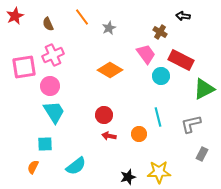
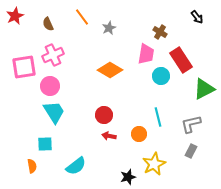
black arrow: moved 14 px right, 1 px down; rotated 136 degrees counterclockwise
pink trapezoid: rotated 45 degrees clockwise
red rectangle: rotated 30 degrees clockwise
gray rectangle: moved 11 px left, 3 px up
orange semicircle: moved 1 px left, 1 px up; rotated 144 degrees clockwise
yellow star: moved 5 px left, 8 px up; rotated 25 degrees counterclockwise
